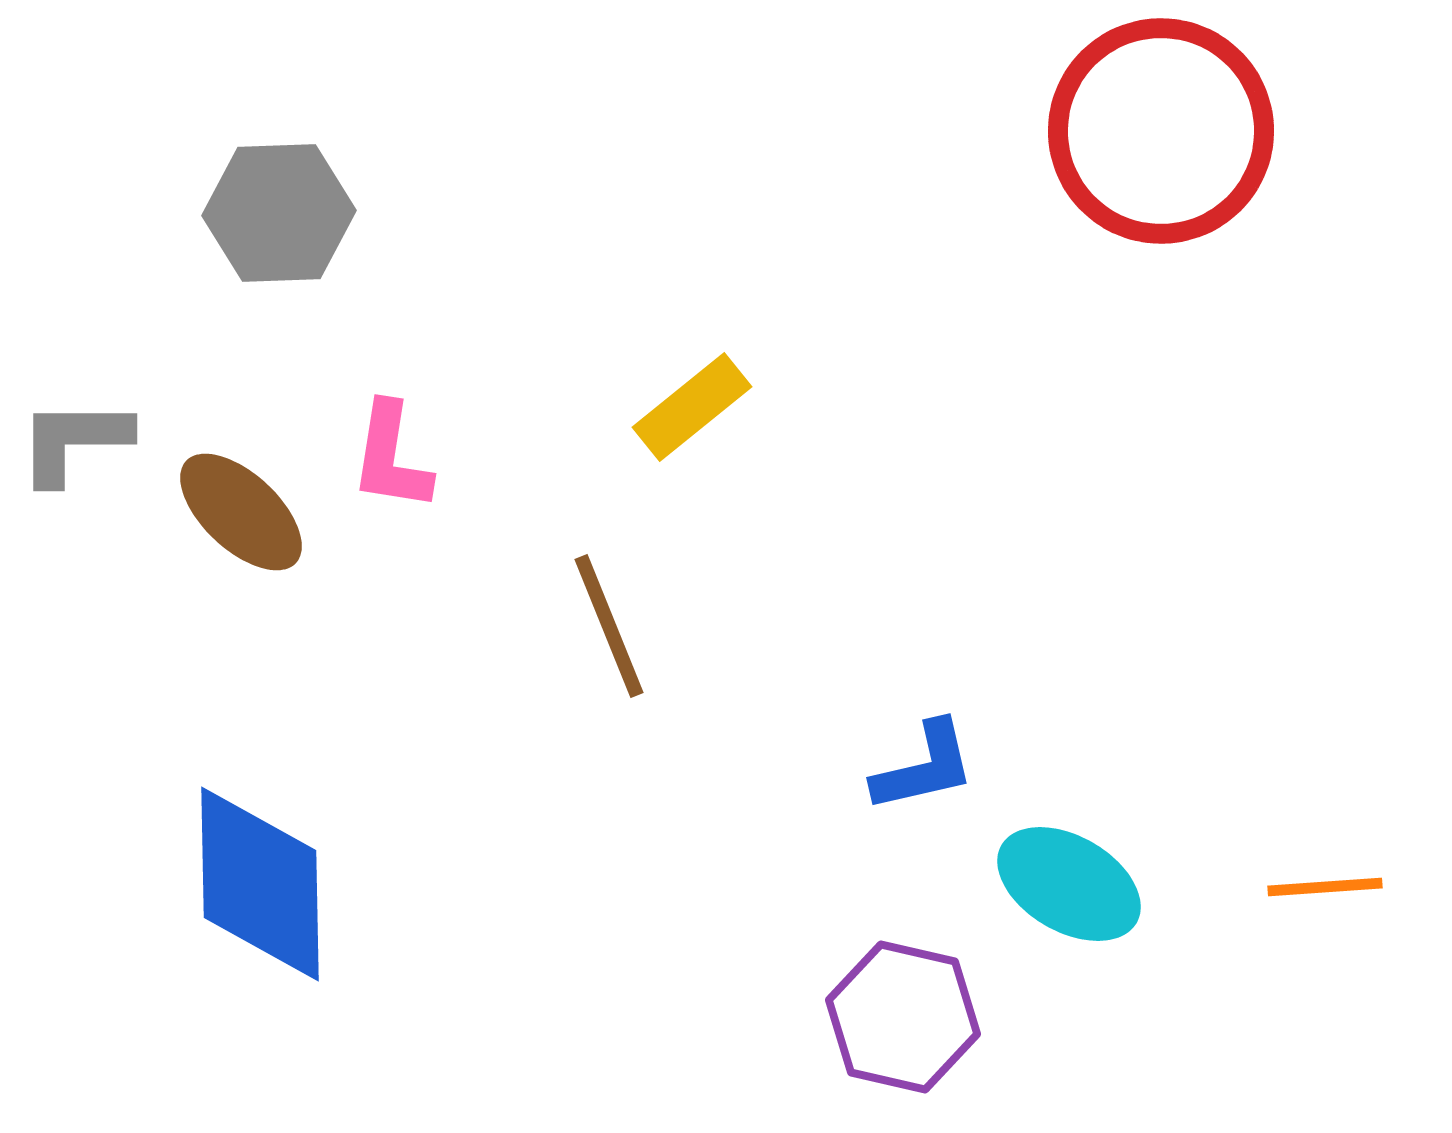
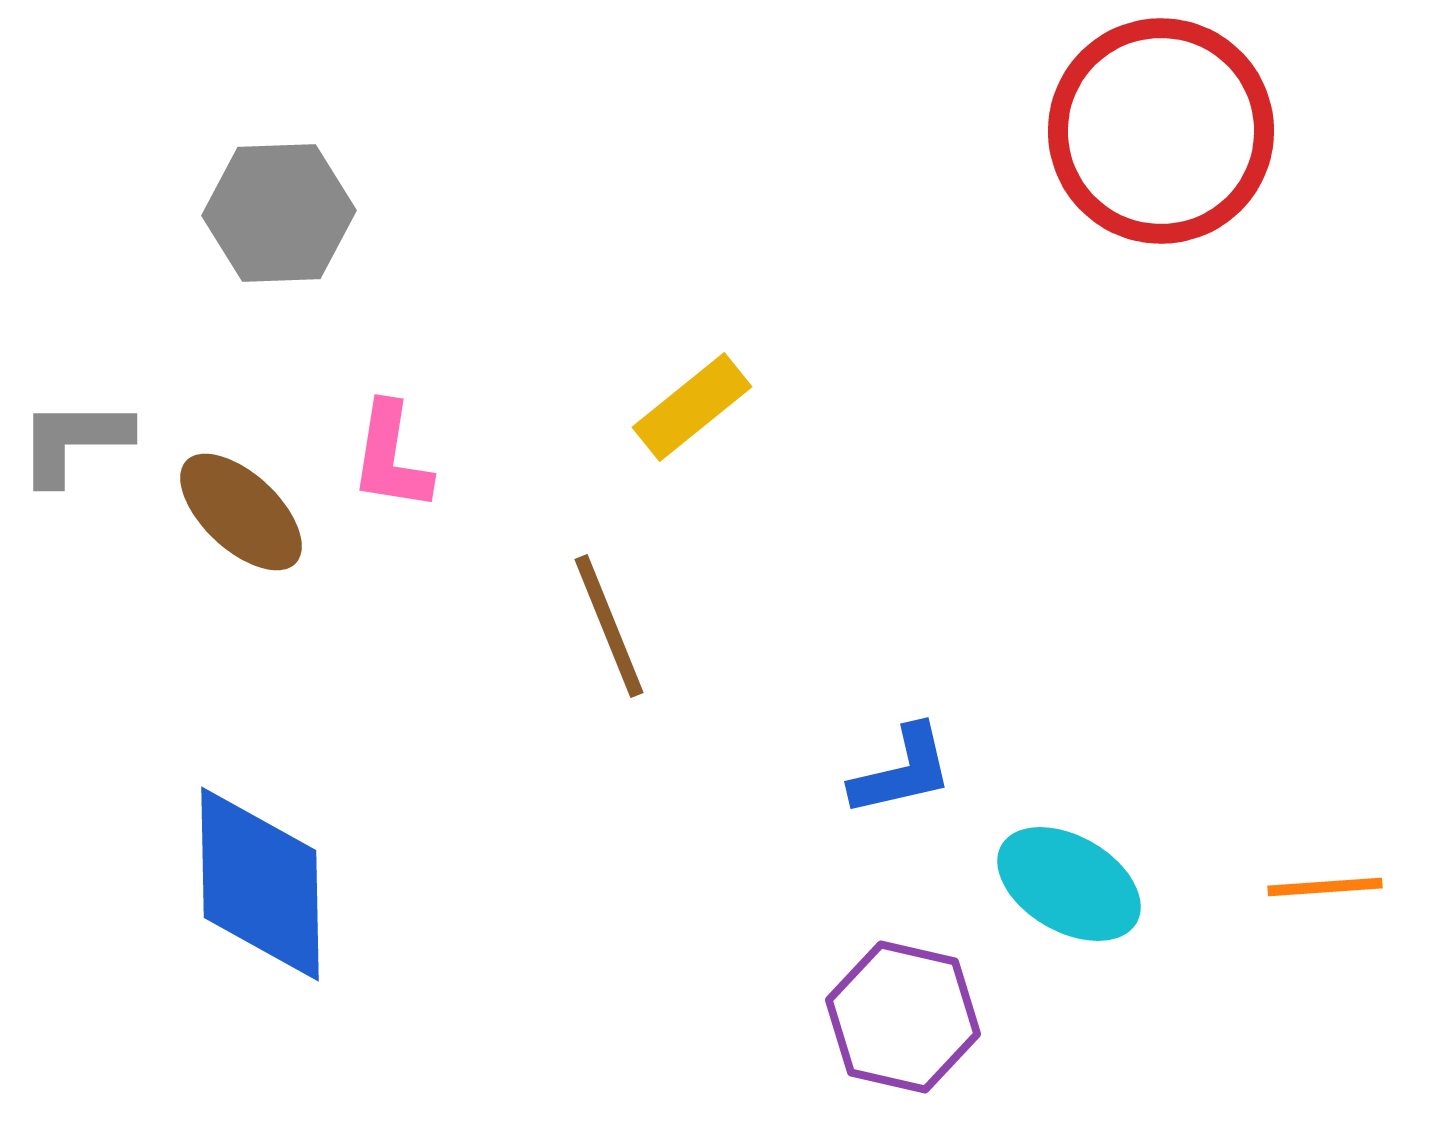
blue L-shape: moved 22 px left, 4 px down
